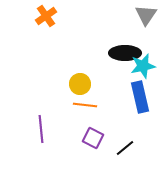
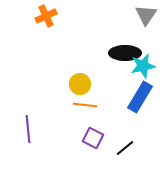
orange cross: rotated 10 degrees clockwise
blue rectangle: rotated 44 degrees clockwise
purple line: moved 13 px left
